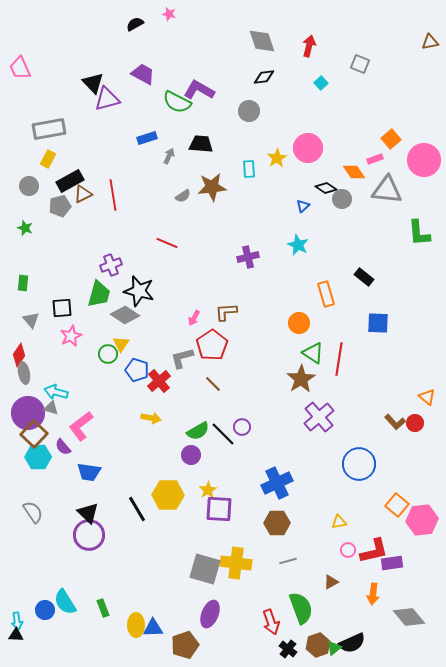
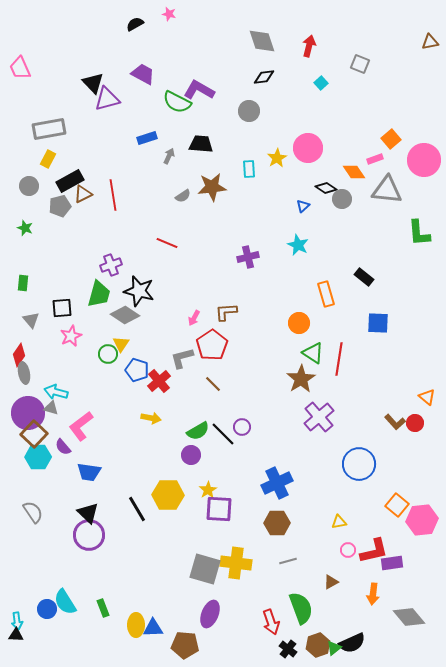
blue circle at (45, 610): moved 2 px right, 1 px up
brown pentagon at (185, 645): rotated 24 degrees clockwise
